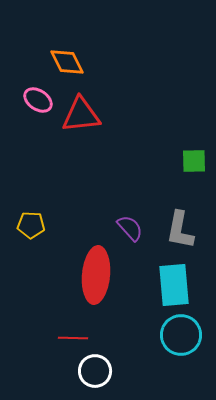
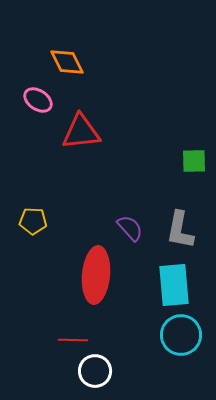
red triangle: moved 17 px down
yellow pentagon: moved 2 px right, 4 px up
red line: moved 2 px down
